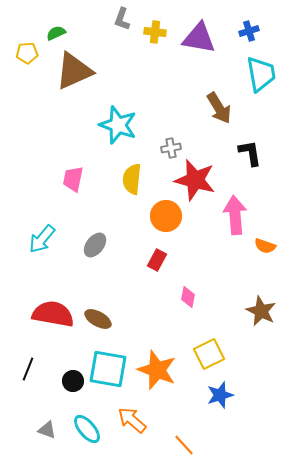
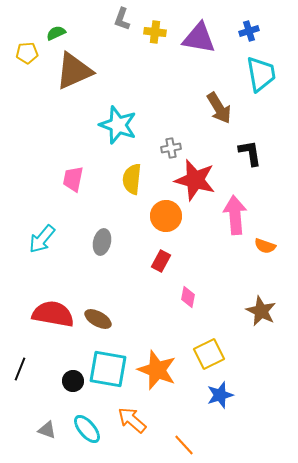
gray ellipse: moved 7 px right, 3 px up; rotated 25 degrees counterclockwise
red rectangle: moved 4 px right, 1 px down
black line: moved 8 px left
